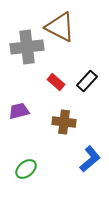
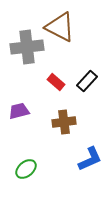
brown cross: rotated 15 degrees counterclockwise
blue L-shape: rotated 16 degrees clockwise
